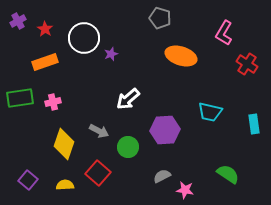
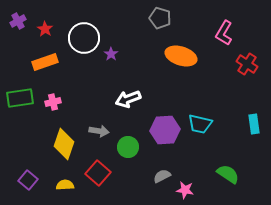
purple star: rotated 16 degrees counterclockwise
white arrow: rotated 20 degrees clockwise
cyan trapezoid: moved 10 px left, 12 px down
gray arrow: rotated 18 degrees counterclockwise
